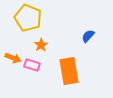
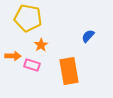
yellow pentagon: rotated 12 degrees counterclockwise
orange arrow: moved 2 px up; rotated 21 degrees counterclockwise
